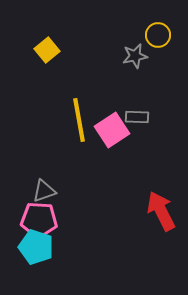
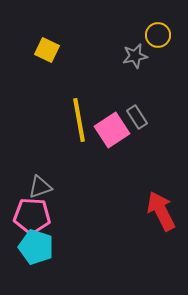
yellow square: rotated 25 degrees counterclockwise
gray rectangle: rotated 55 degrees clockwise
gray triangle: moved 4 px left, 4 px up
pink pentagon: moved 7 px left, 4 px up
